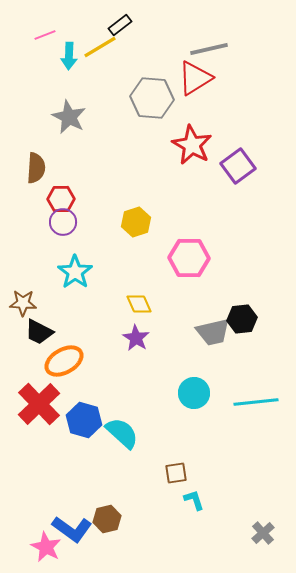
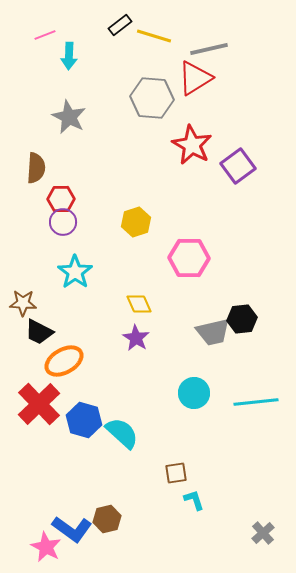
yellow line: moved 54 px right, 11 px up; rotated 48 degrees clockwise
